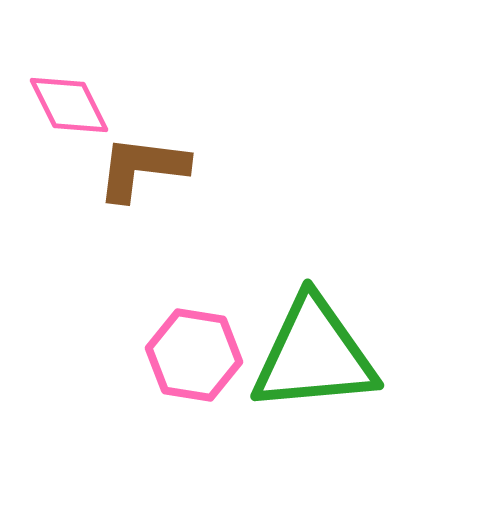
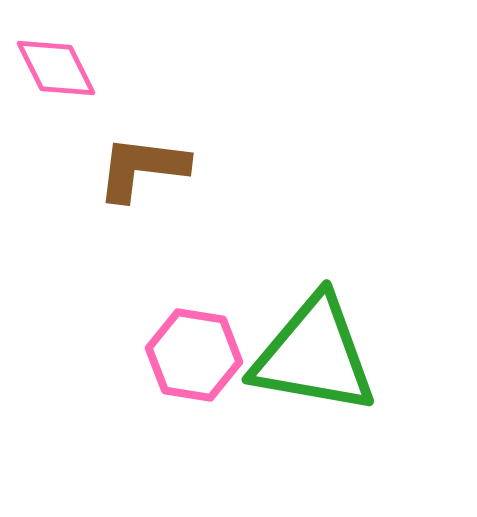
pink diamond: moved 13 px left, 37 px up
green triangle: rotated 15 degrees clockwise
